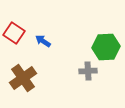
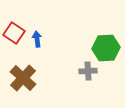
blue arrow: moved 6 px left, 2 px up; rotated 49 degrees clockwise
green hexagon: moved 1 px down
brown cross: rotated 12 degrees counterclockwise
